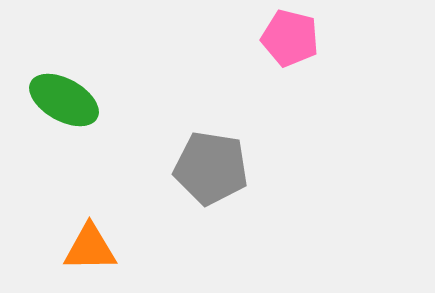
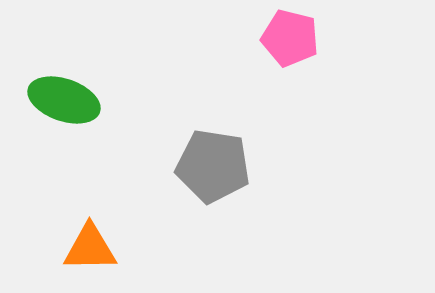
green ellipse: rotated 10 degrees counterclockwise
gray pentagon: moved 2 px right, 2 px up
